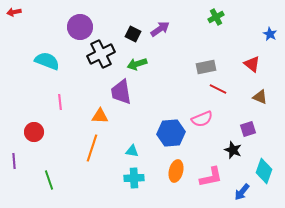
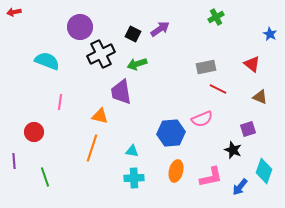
pink line: rotated 14 degrees clockwise
orange triangle: rotated 12 degrees clockwise
green line: moved 4 px left, 3 px up
blue arrow: moved 2 px left, 5 px up
